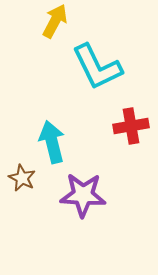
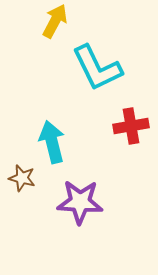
cyan L-shape: moved 1 px down
brown star: rotated 12 degrees counterclockwise
purple star: moved 3 px left, 7 px down
